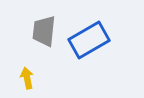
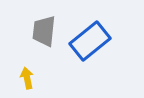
blue rectangle: moved 1 px right, 1 px down; rotated 9 degrees counterclockwise
